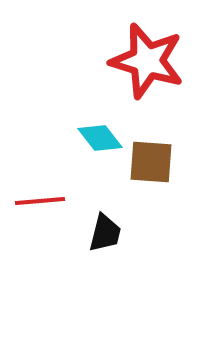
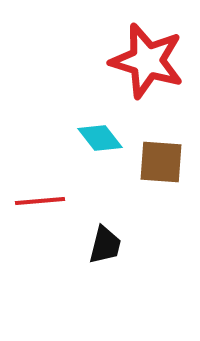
brown square: moved 10 px right
black trapezoid: moved 12 px down
